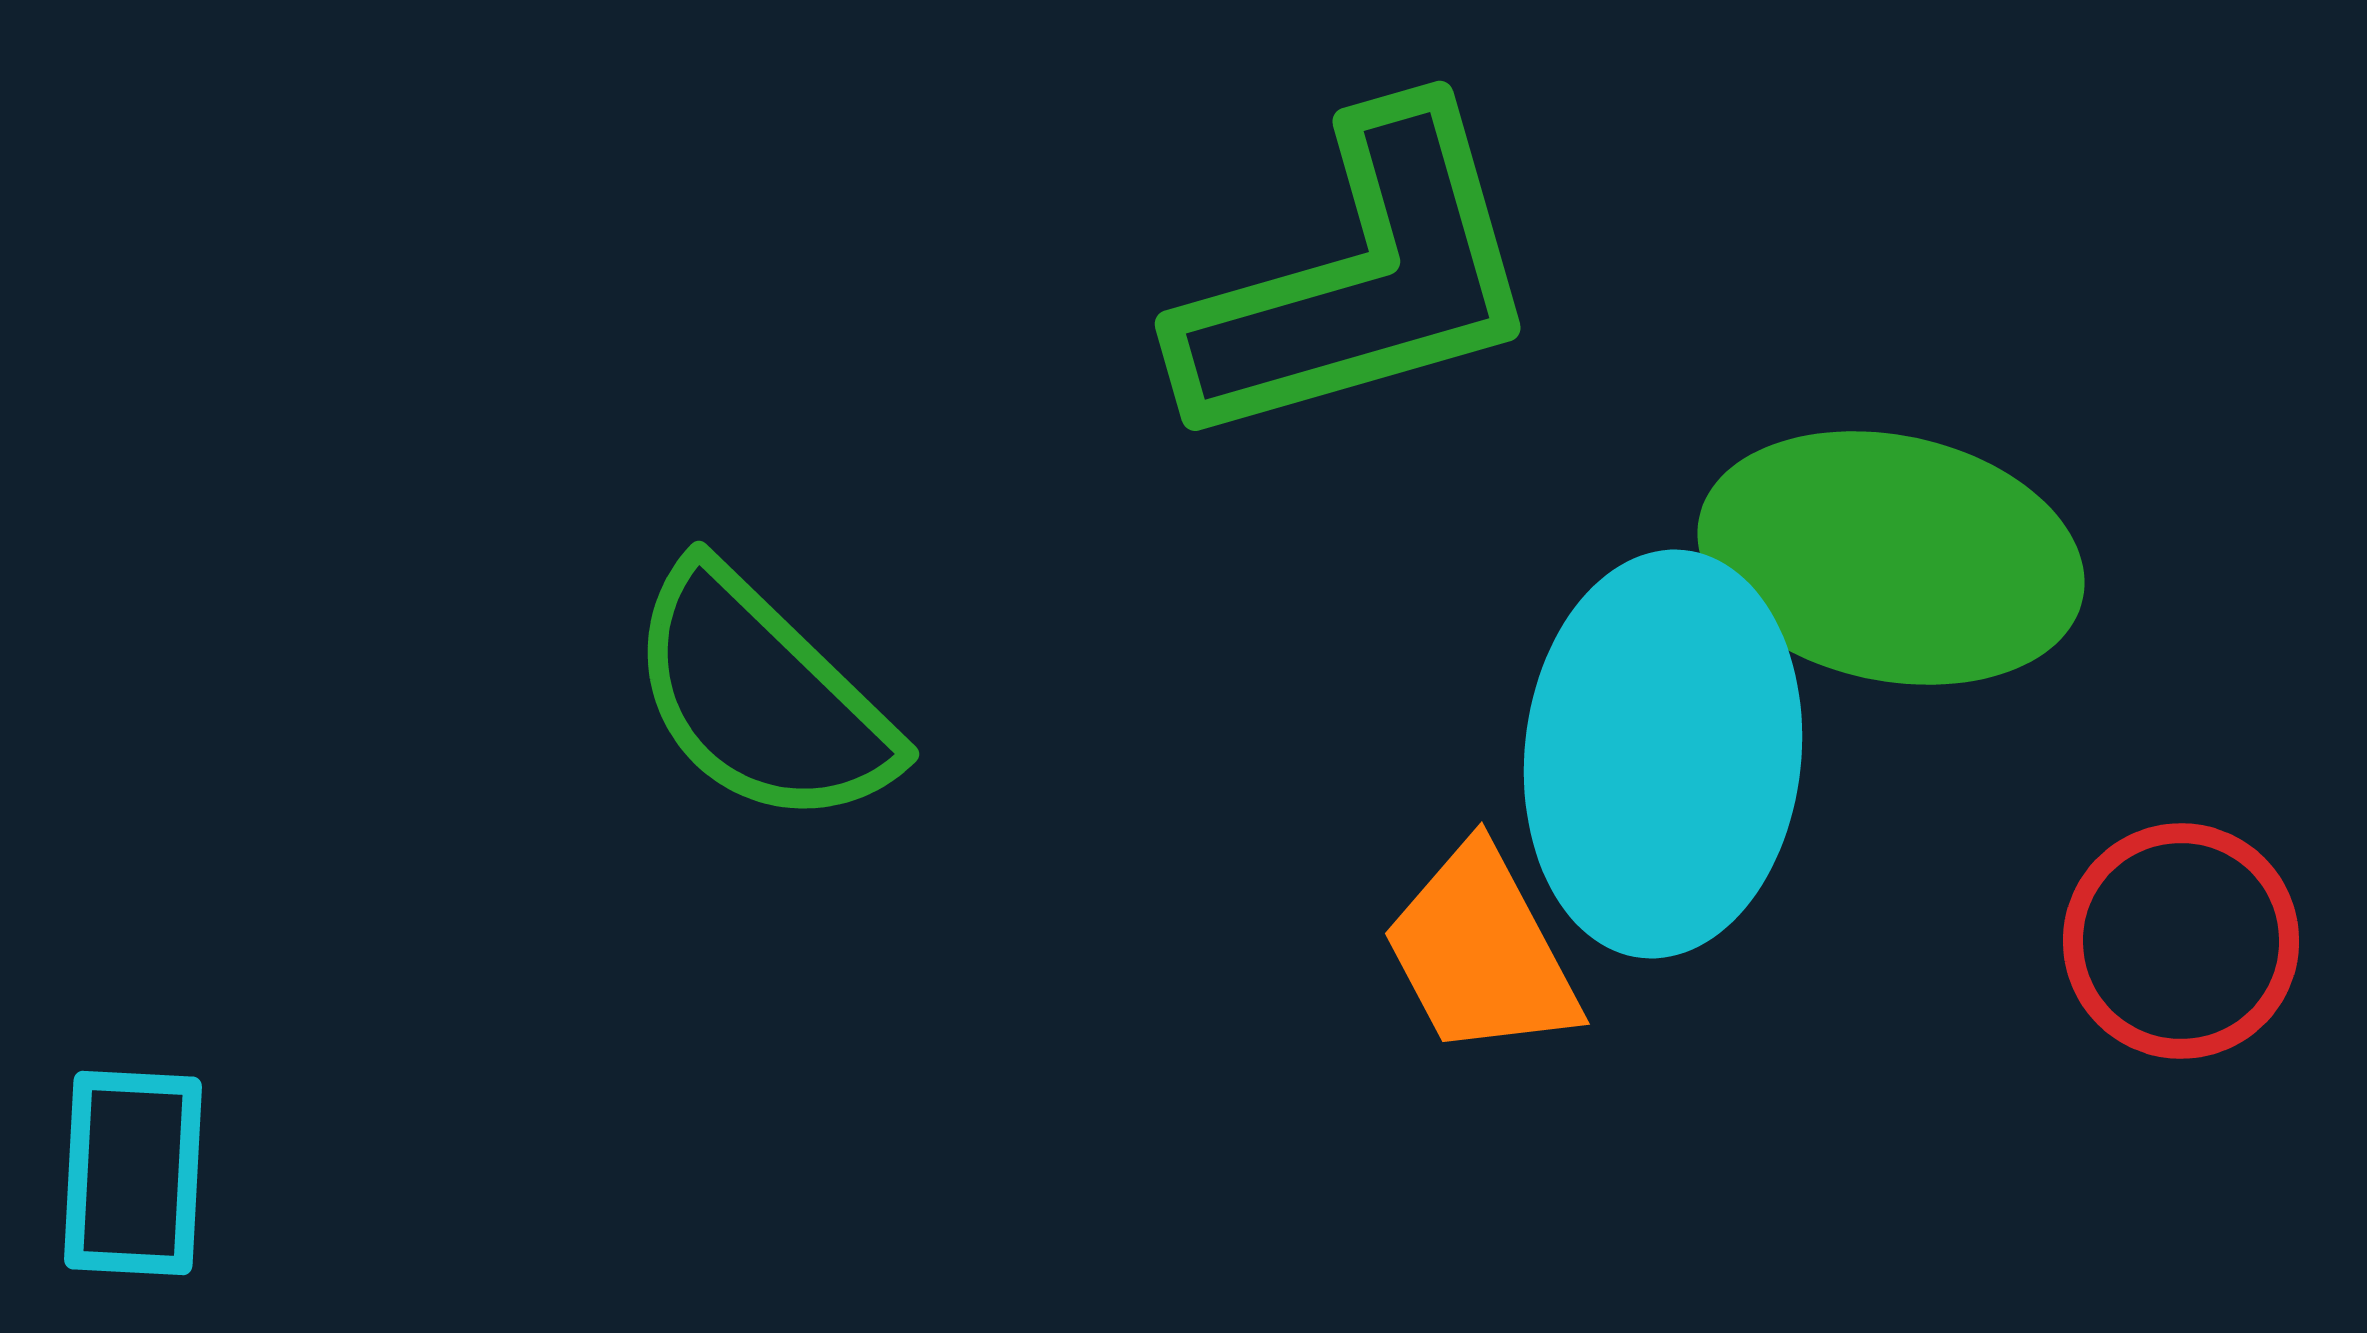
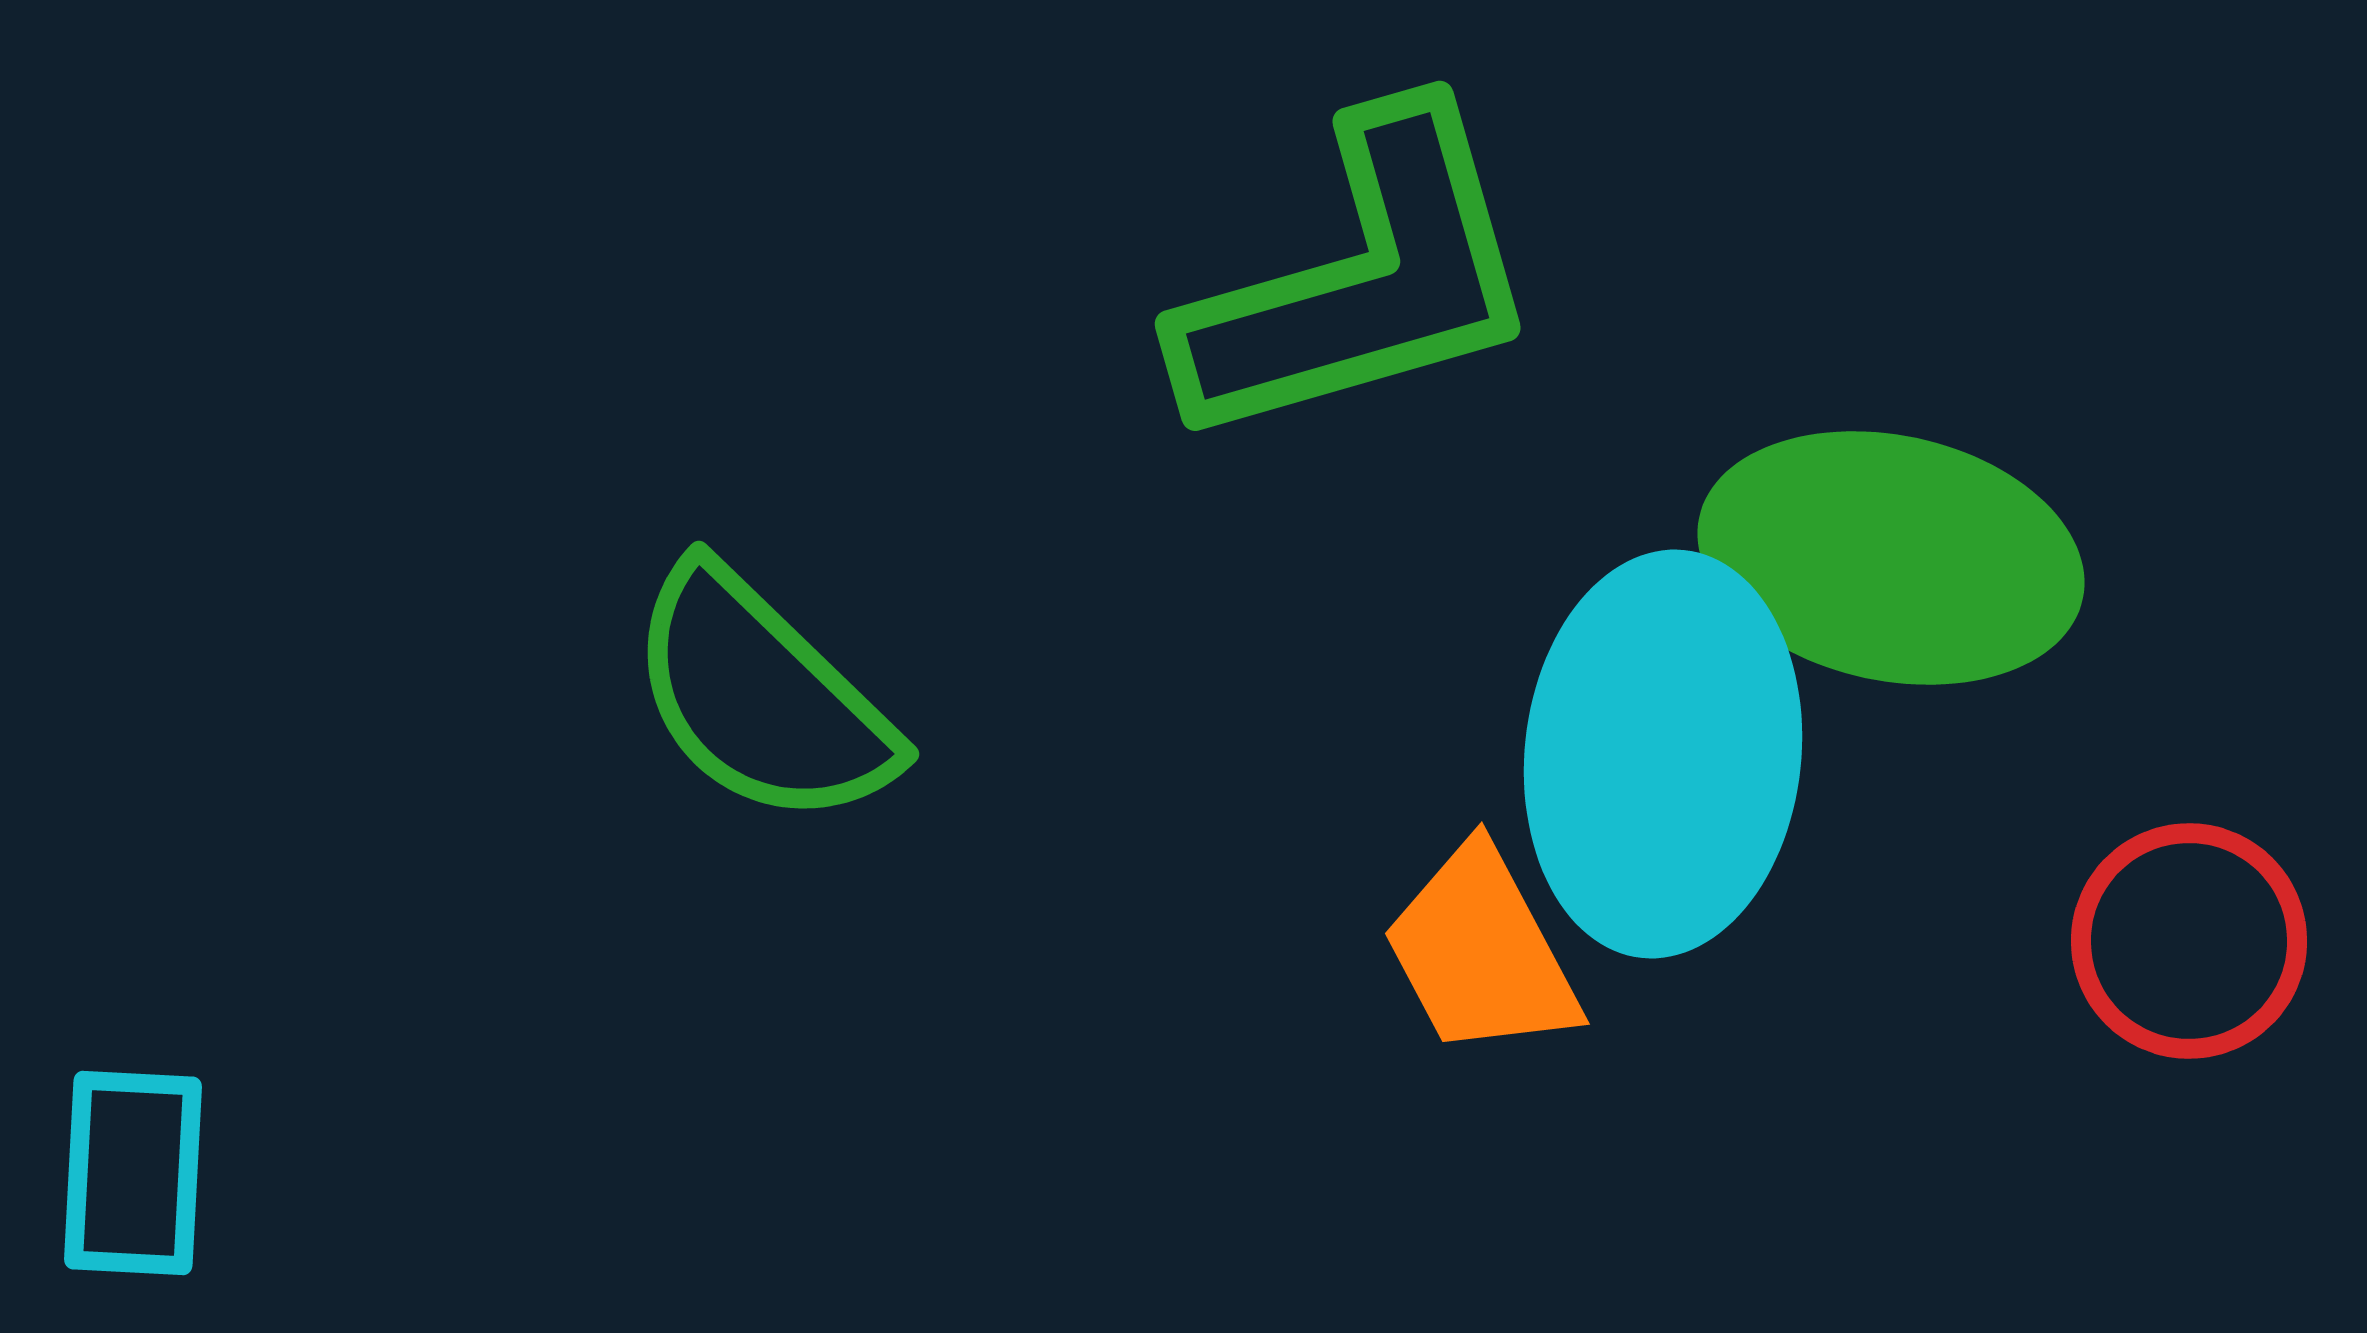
red circle: moved 8 px right
